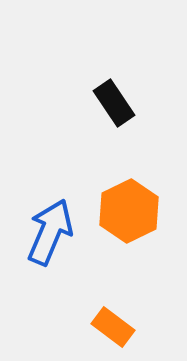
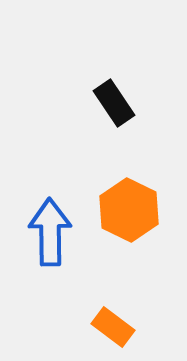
orange hexagon: moved 1 px up; rotated 8 degrees counterclockwise
blue arrow: rotated 24 degrees counterclockwise
